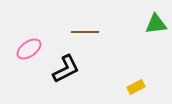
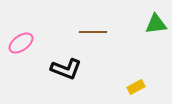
brown line: moved 8 px right
pink ellipse: moved 8 px left, 6 px up
black L-shape: rotated 48 degrees clockwise
